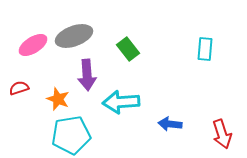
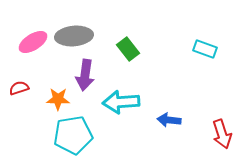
gray ellipse: rotated 15 degrees clockwise
pink ellipse: moved 3 px up
cyan rectangle: rotated 75 degrees counterclockwise
purple arrow: moved 2 px left; rotated 12 degrees clockwise
orange star: rotated 20 degrees counterclockwise
blue arrow: moved 1 px left, 4 px up
cyan pentagon: moved 2 px right
